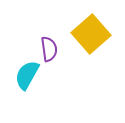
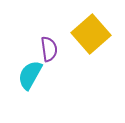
cyan semicircle: moved 3 px right
